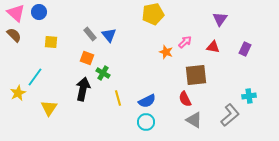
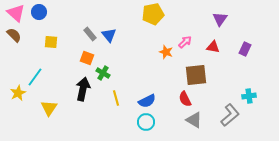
yellow line: moved 2 px left
